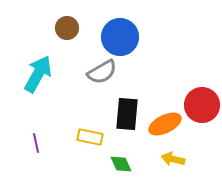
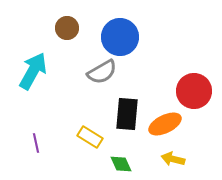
cyan arrow: moved 5 px left, 3 px up
red circle: moved 8 px left, 14 px up
yellow rectangle: rotated 20 degrees clockwise
